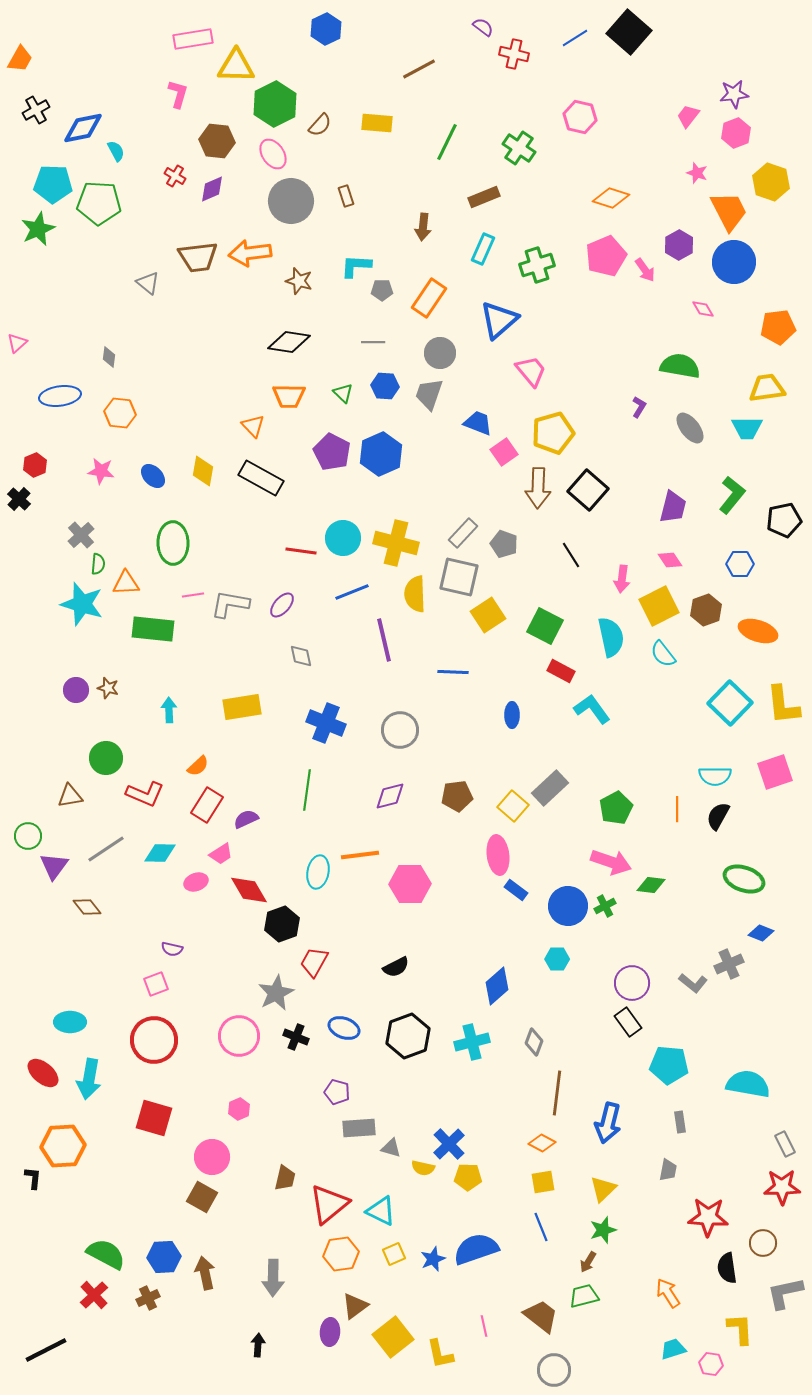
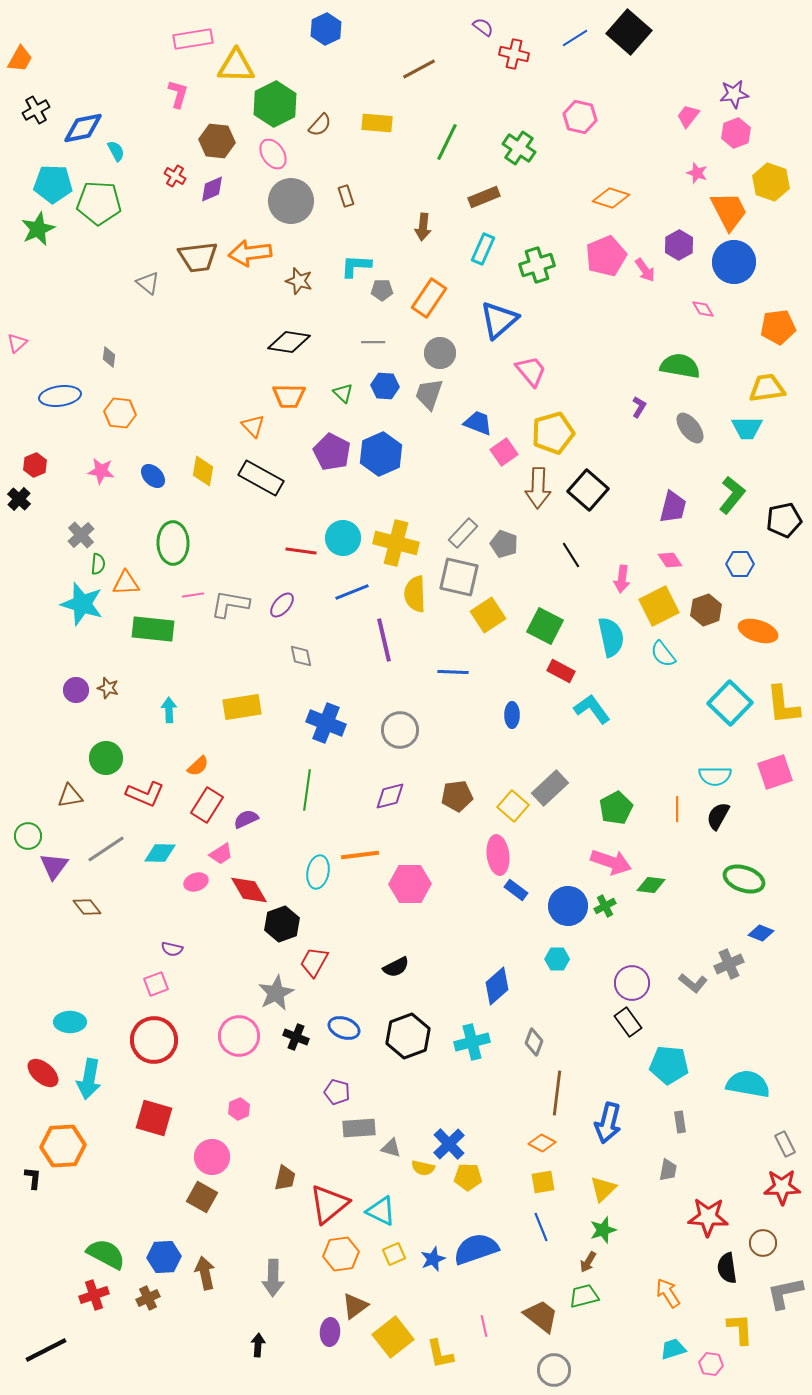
red cross at (94, 1295): rotated 24 degrees clockwise
